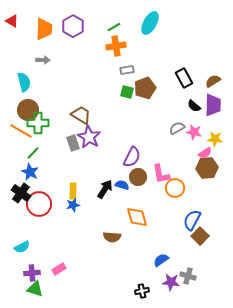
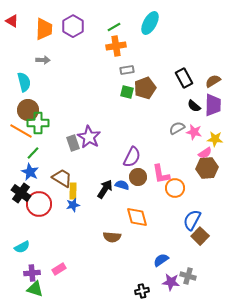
brown trapezoid at (81, 115): moved 19 px left, 63 px down
